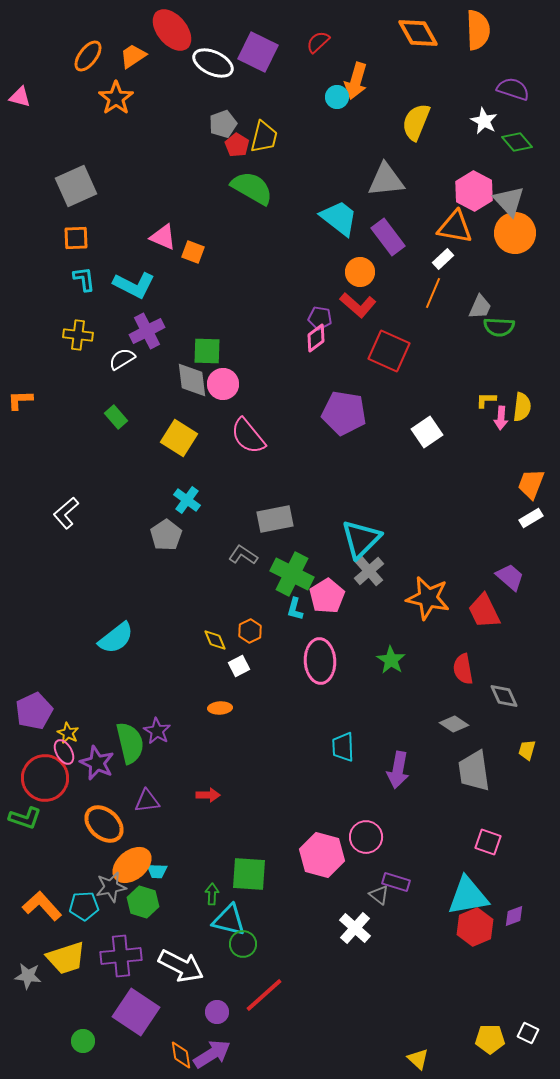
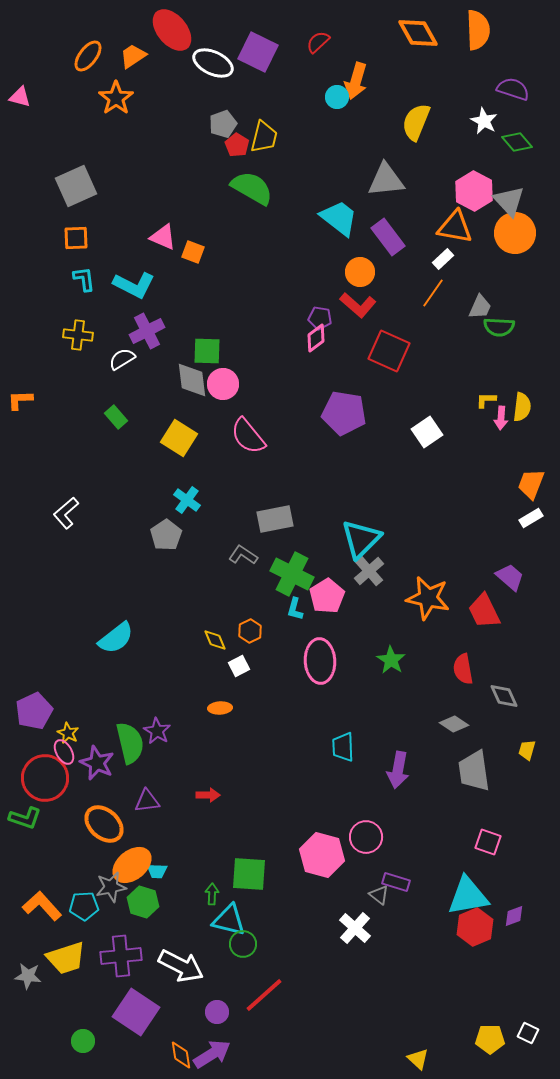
orange line at (433, 293): rotated 12 degrees clockwise
